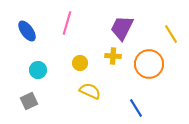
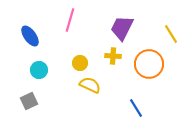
pink line: moved 3 px right, 3 px up
blue ellipse: moved 3 px right, 5 px down
cyan circle: moved 1 px right
yellow semicircle: moved 6 px up
